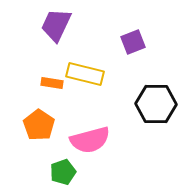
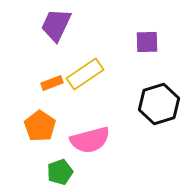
purple square: moved 14 px right; rotated 20 degrees clockwise
yellow rectangle: rotated 48 degrees counterclockwise
orange rectangle: rotated 30 degrees counterclockwise
black hexagon: moved 3 px right; rotated 18 degrees counterclockwise
orange pentagon: moved 1 px right, 1 px down
green pentagon: moved 3 px left
